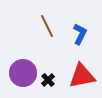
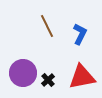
red triangle: moved 1 px down
